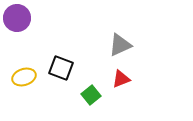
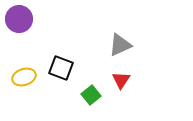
purple circle: moved 2 px right, 1 px down
red triangle: moved 1 px down; rotated 36 degrees counterclockwise
